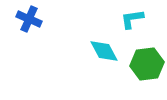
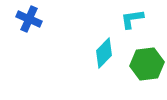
cyan diamond: moved 2 px down; rotated 72 degrees clockwise
